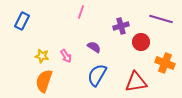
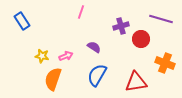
blue rectangle: rotated 60 degrees counterclockwise
red circle: moved 3 px up
pink arrow: rotated 80 degrees counterclockwise
orange semicircle: moved 9 px right, 2 px up
